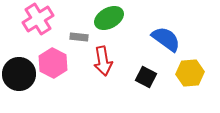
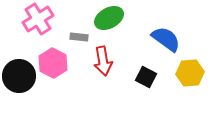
black circle: moved 2 px down
